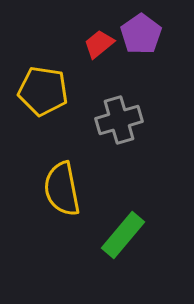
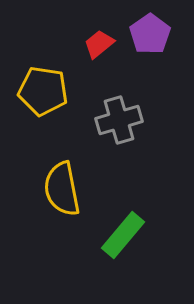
purple pentagon: moved 9 px right
